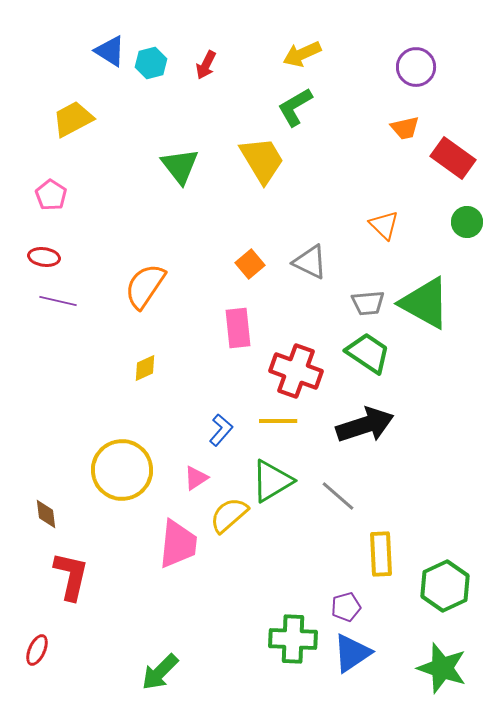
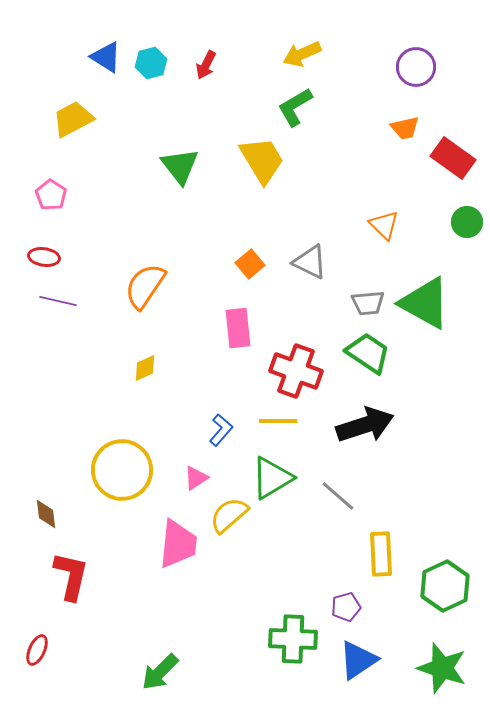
blue triangle at (110, 51): moved 4 px left, 6 px down
green triangle at (272, 481): moved 3 px up
blue triangle at (352, 653): moved 6 px right, 7 px down
